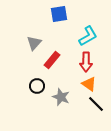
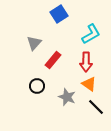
blue square: rotated 24 degrees counterclockwise
cyan L-shape: moved 3 px right, 2 px up
red rectangle: moved 1 px right
gray star: moved 6 px right
black line: moved 3 px down
